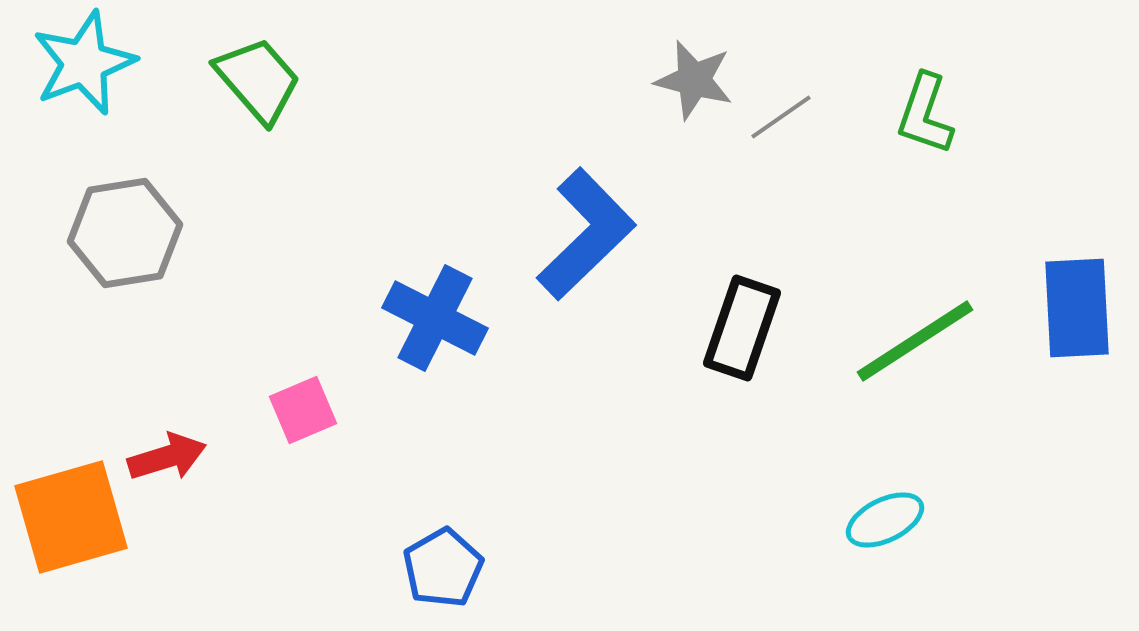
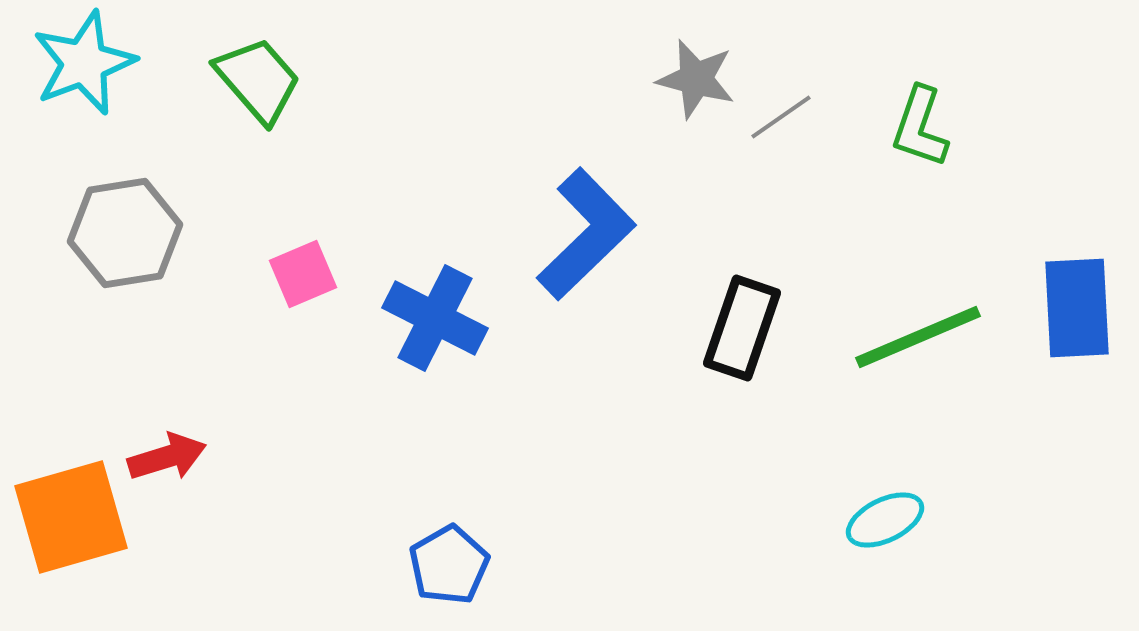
gray star: moved 2 px right, 1 px up
green L-shape: moved 5 px left, 13 px down
green line: moved 3 px right, 4 px up; rotated 10 degrees clockwise
pink square: moved 136 px up
blue pentagon: moved 6 px right, 3 px up
